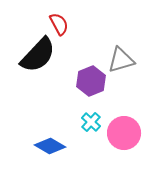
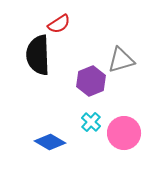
red semicircle: rotated 85 degrees clockwise
black semicircle: rotated 135 degrees clockwise
blue diamond: moved 4 px up
